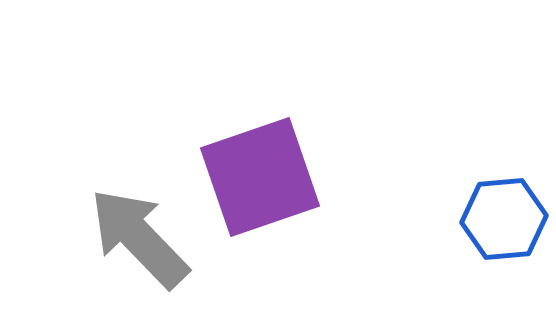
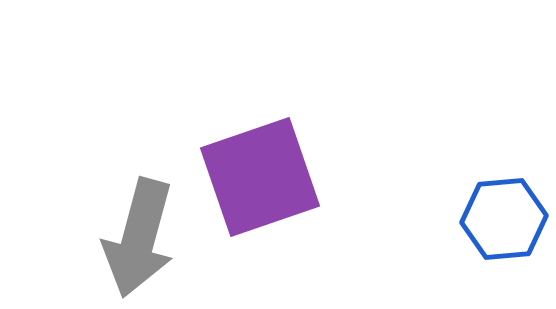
gray arrow: rotated 121 degrees counterclockwise
